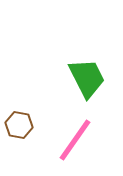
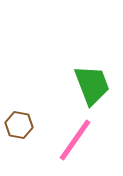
green trapezoid: moved 5 px right, 7 px down; rotated 6 degrees clockwise
